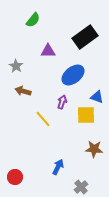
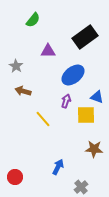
purple arrow: moved 4 px right, 1 px up
